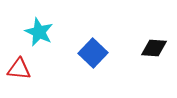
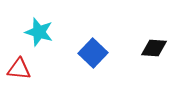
cyan star: rotated 8 degrees counterclockwise
